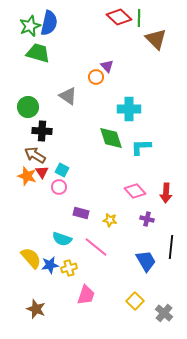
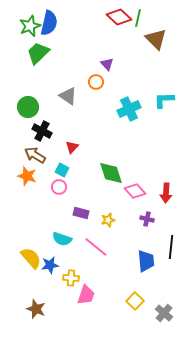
green line: moved 1 px left; rotated 12 degrees clockwise
green trapezoid: rotated 60 degrees counterclockwise
purple triangle: moved 2 px up
orange circle: moved 5 px down
cyan cross: rotated 25 degrees counterclockwise
black cross: rotated 24 degrees clockwise
green diamond: moved 35 px down
cyan L-shape: moved 23 px right, 47 px up
red triangle: moved 30 px right, 25 px up; rotated 16 degrees clockwise
yellow star: moved 2 px left; rotated 24 degrees counterclockwise
blue trapezoid: rotated 25 degrees clockwise
yellow cross: moved 2 px right, 10 px down; rotated 21 degrees clockwise
